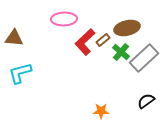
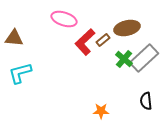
pink ellipse: rotated 20 degrees clockwise
green cross: moved 3 px right, 7 px down
black semicircle: rotated 60 degrees counterclockwise
